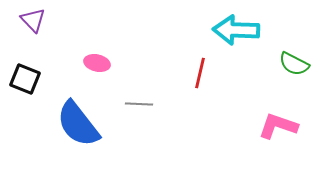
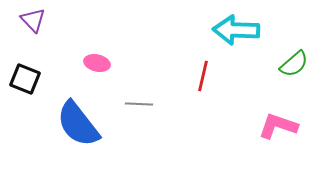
green semicircle: rotated 68 degrees counterclockwise
red line: moved 3 px right, 3 px down
